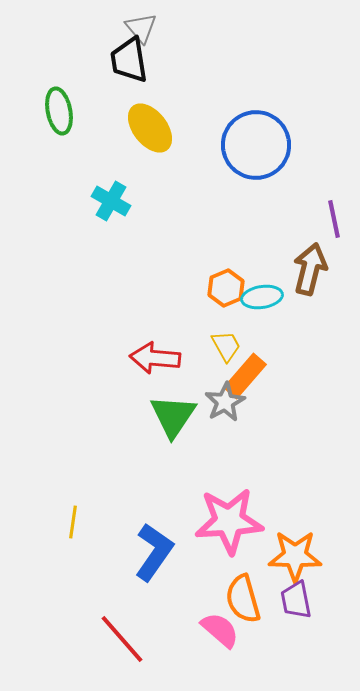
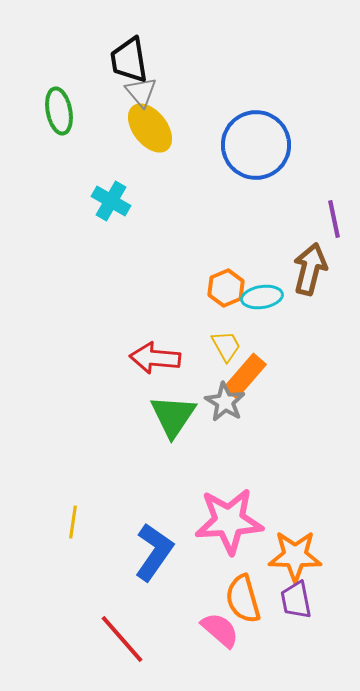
gray triangle: moved 64 px down
gray star: rotated 12 degrees counterclockwise
